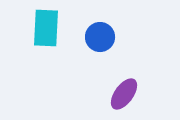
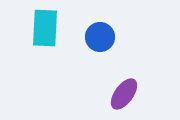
cyan rectangle: moved 1 px left
